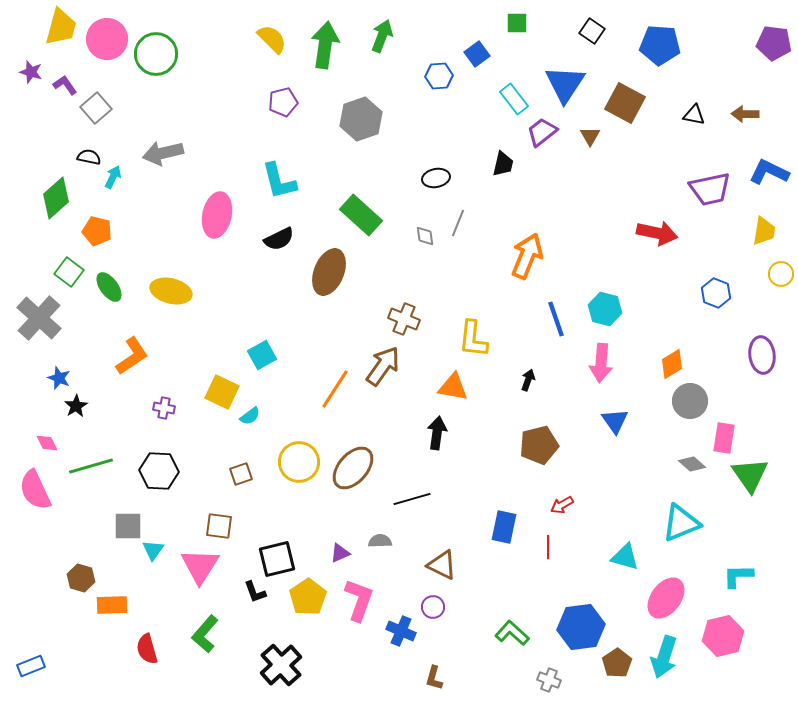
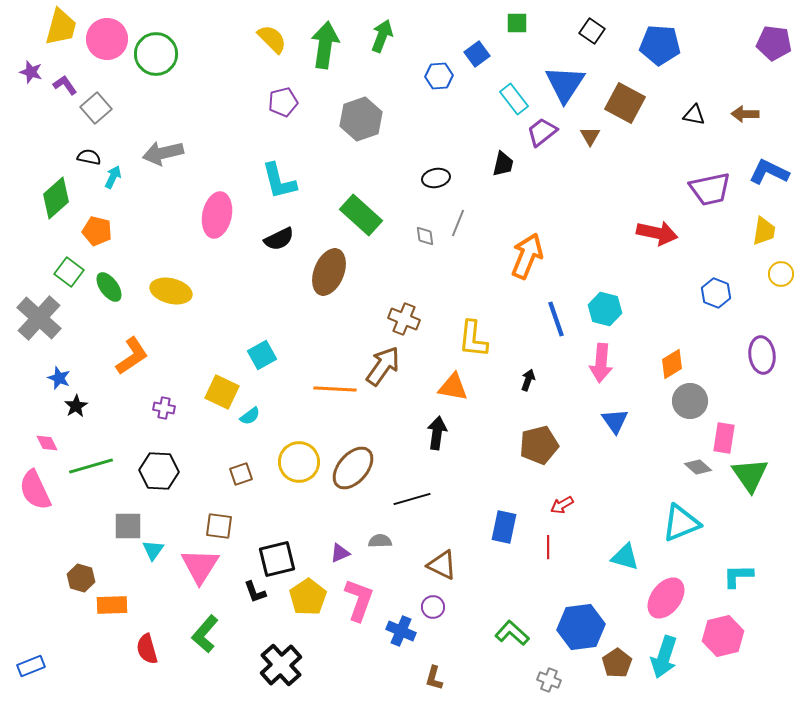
orange line at (335, 389): rotated 60 degrees clockwise
gray diamond at (692, 464): moved 6 px right, 3 px down
